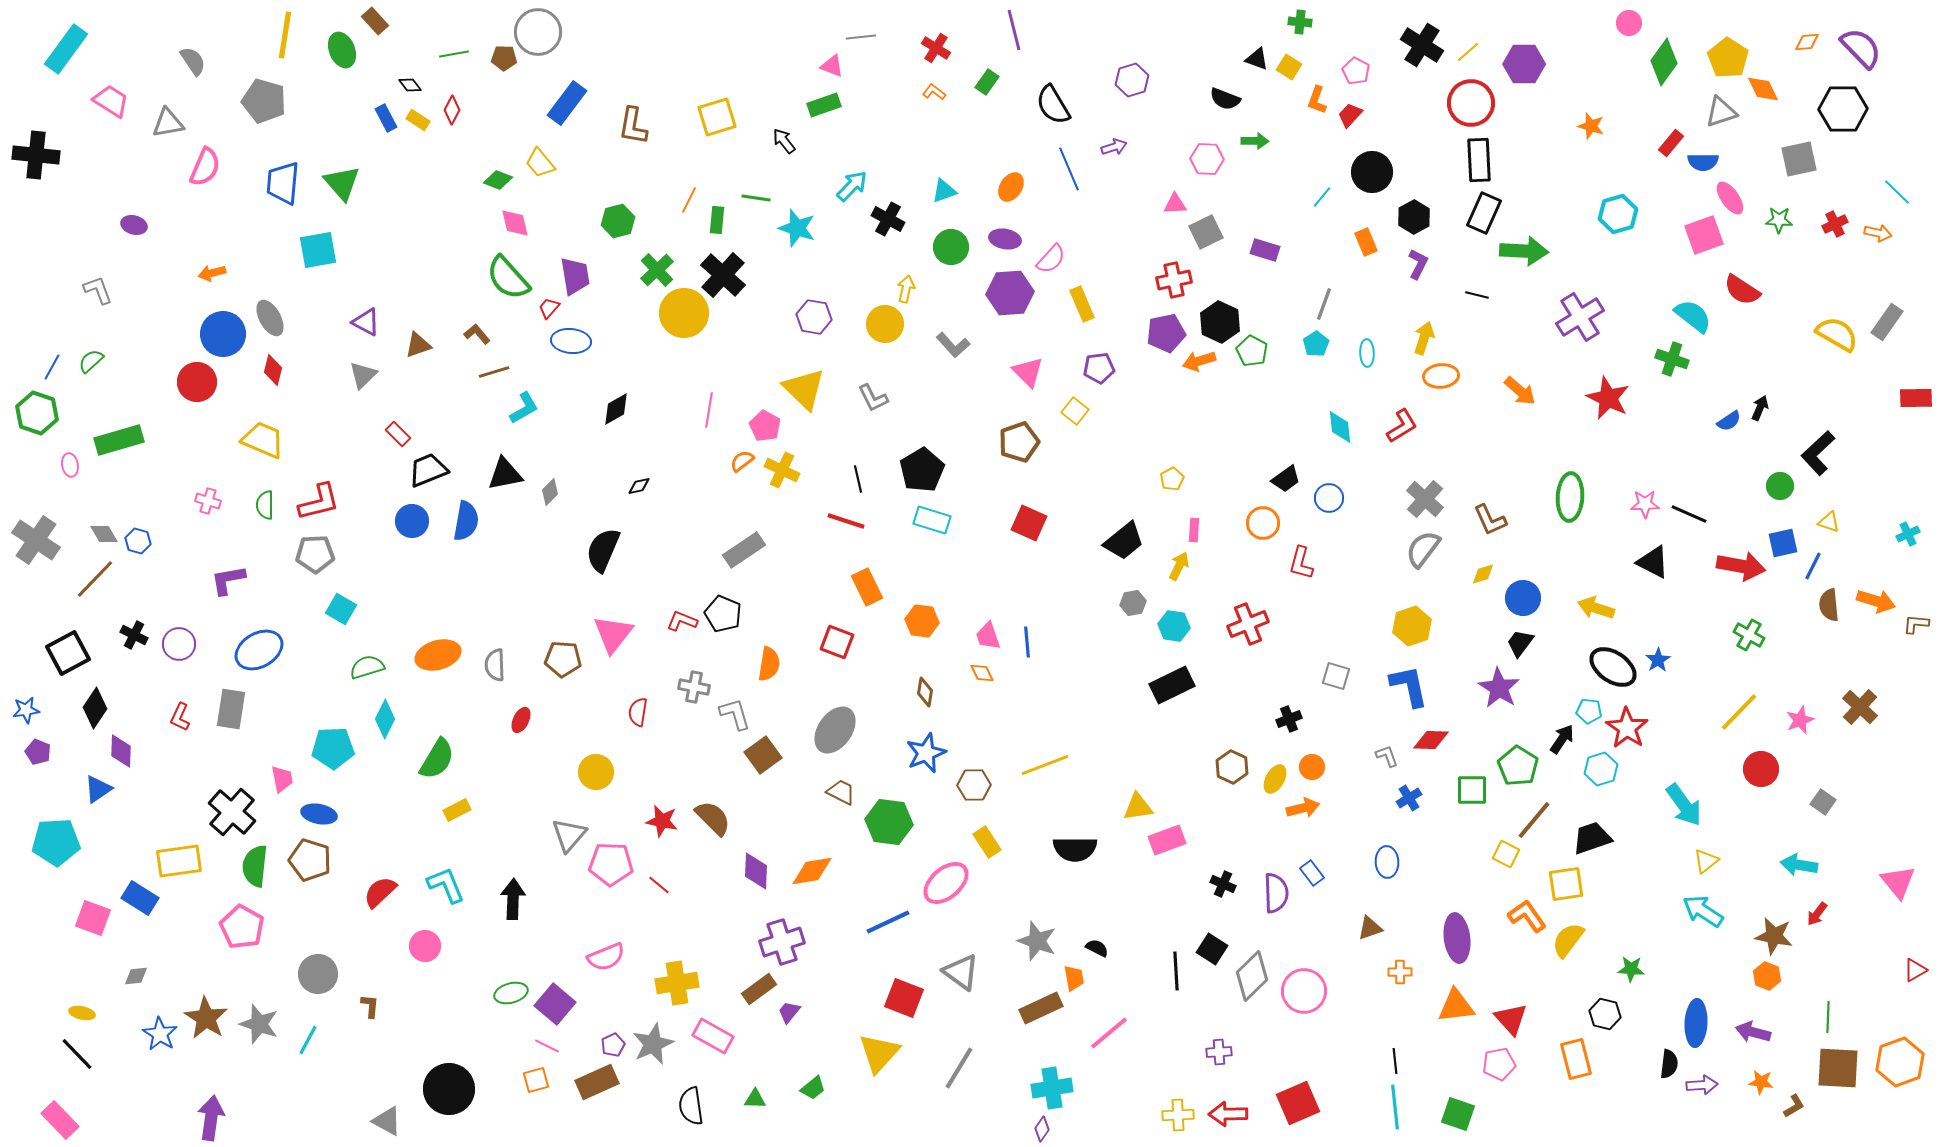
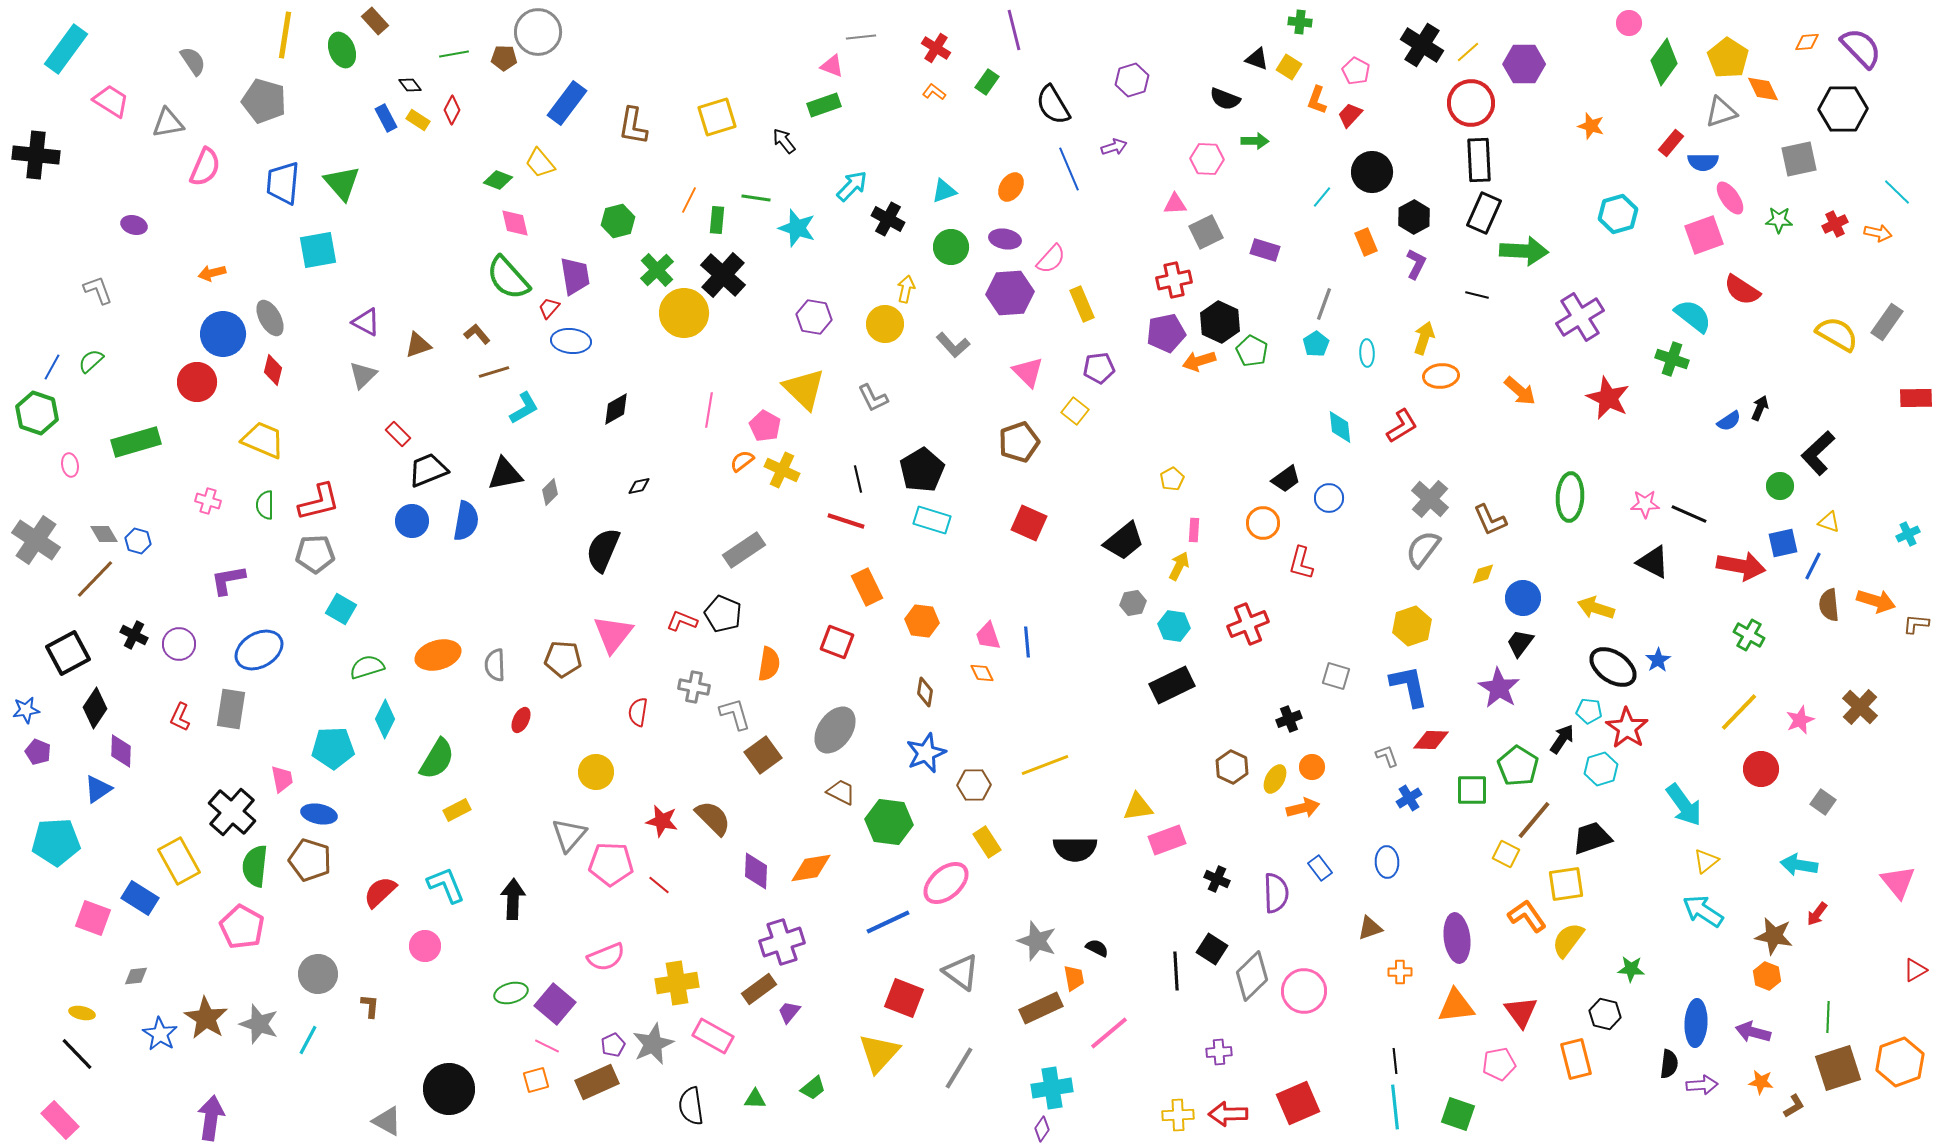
purple L-shape at (1418, 264): moved 2 px left
green rectangle at (119, 440): moved 17 px right, 2 px down
gray cross at (1425, 499): moved 5 px right
yellow rectangle at (179, 861): rotated 69 degrees clockwise
orange diamond at (812, 871): moved 1 px left, 3 px up
blue rectangle at (1312, 873): moved 8 px right, 5 px up
black cross at (1223, 884): moved 6 px left, 5 px up
red triangle at (1511, 1019): moved 10 px right, 7 px up; rotated 6 degrees clockwise
brown square at (1838, 1068): rotated 21 degrees counterclockwise
